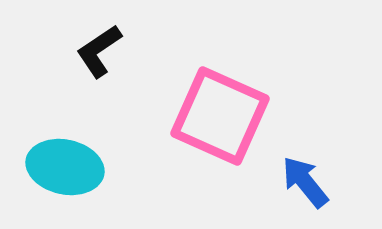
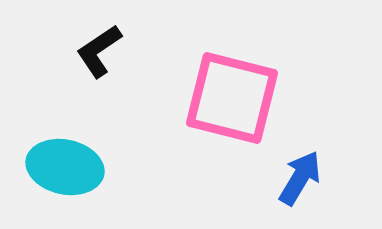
pink square: moved 12 px right, 18 px up; rotated 10 degrees counterclockwise
blue arrow: moved 5 px left, 4 px up; rotated 70 degrees clockwise
